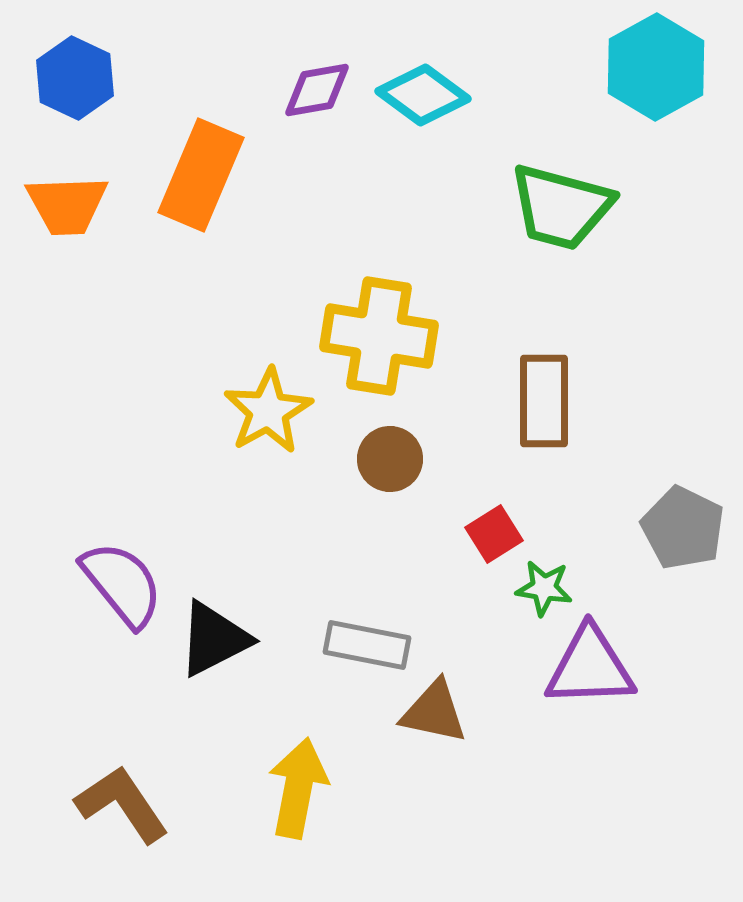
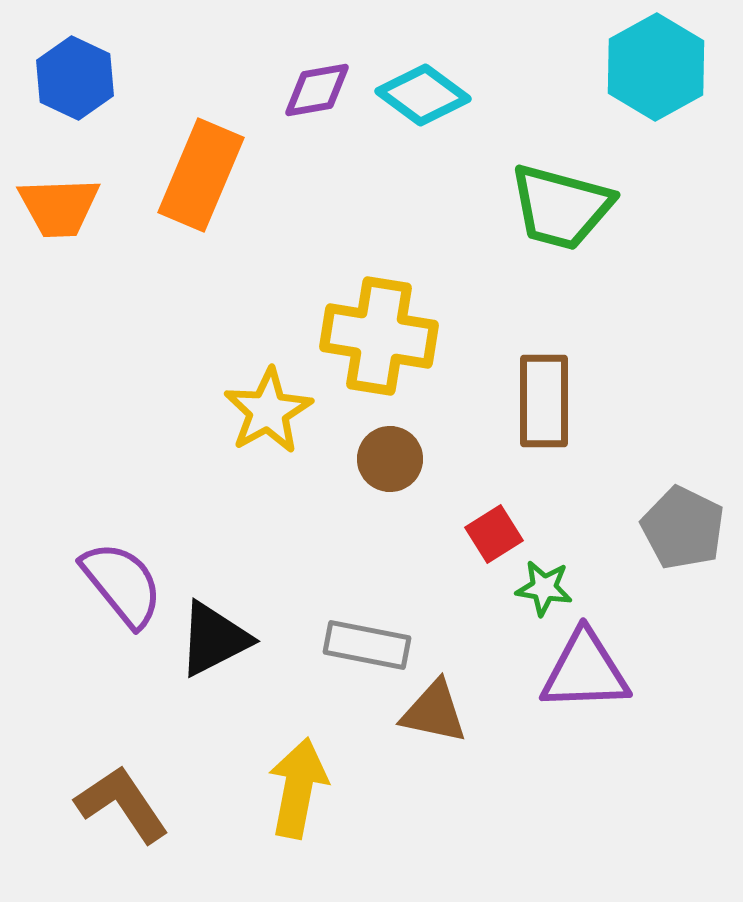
orange trapezoid: moved 8 px left, 2 px down
purple triangle: moved 5 px left, 4 px down
